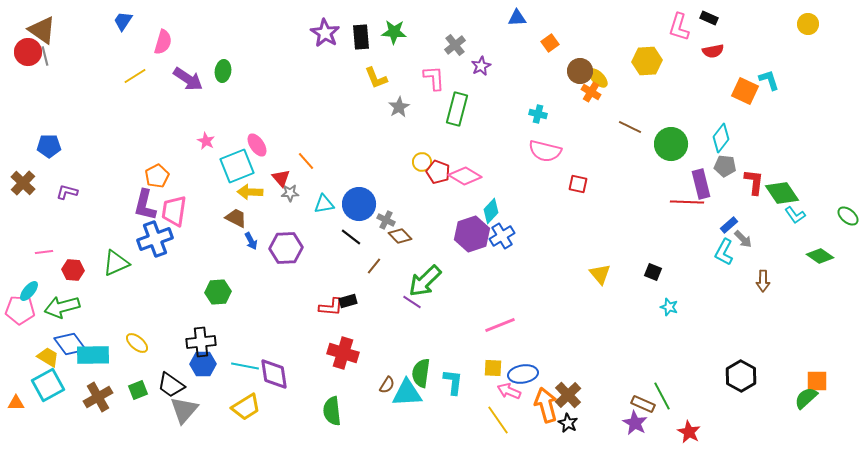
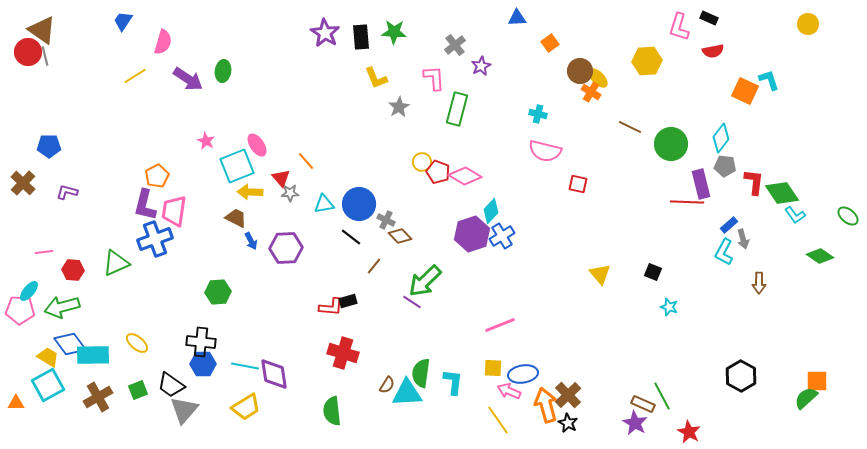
gray arrow at (743, 239): rotated 30 degrees clockwise
brown arrow at (763, 281): moved 4 px left, 2 px down
black cross at (201, 342): rotated 12 degrees clockwise
